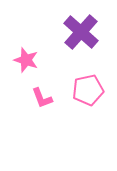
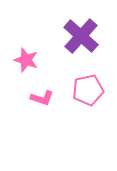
purple cross: moved 4 px down
pink L-shape: rotated 50 degrees counterclockwise
